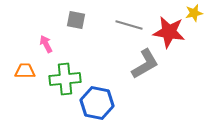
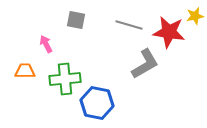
yellow star: moved 1 px right, 3 px down
